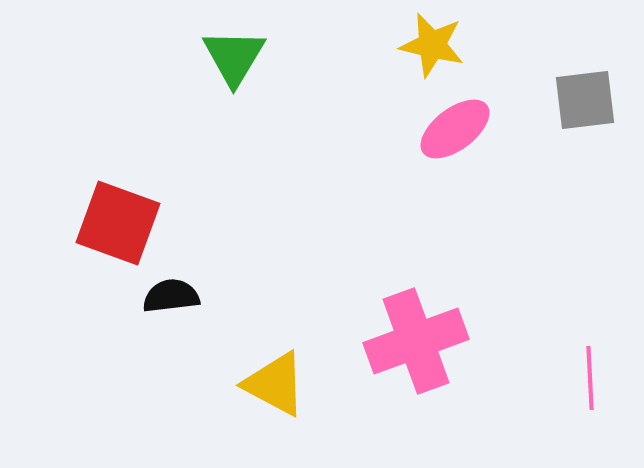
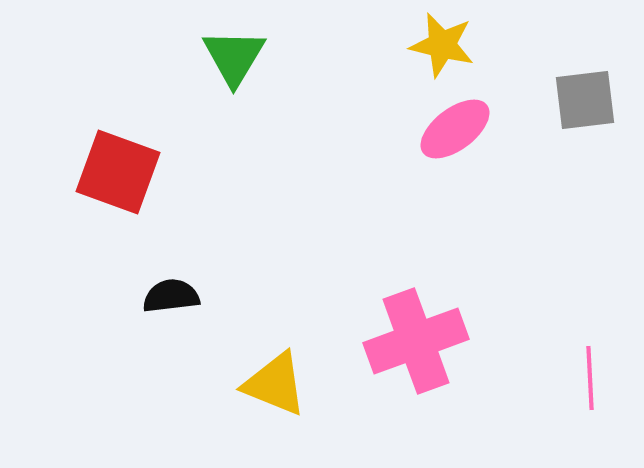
yellow star: moved 10 px right
red square: moved 51 px up
yellow triangle: rotated 6 degrees counterclockwise
